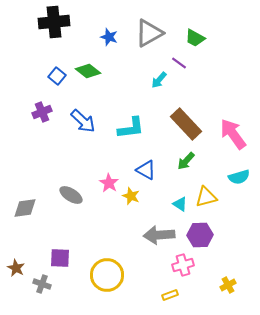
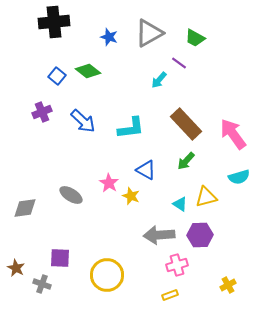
pink cross: moved 6 px left
